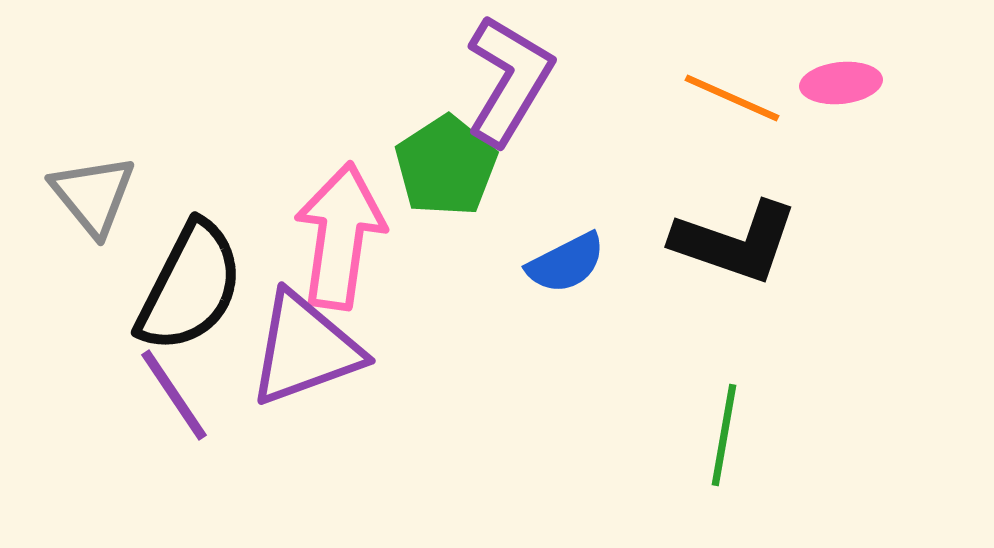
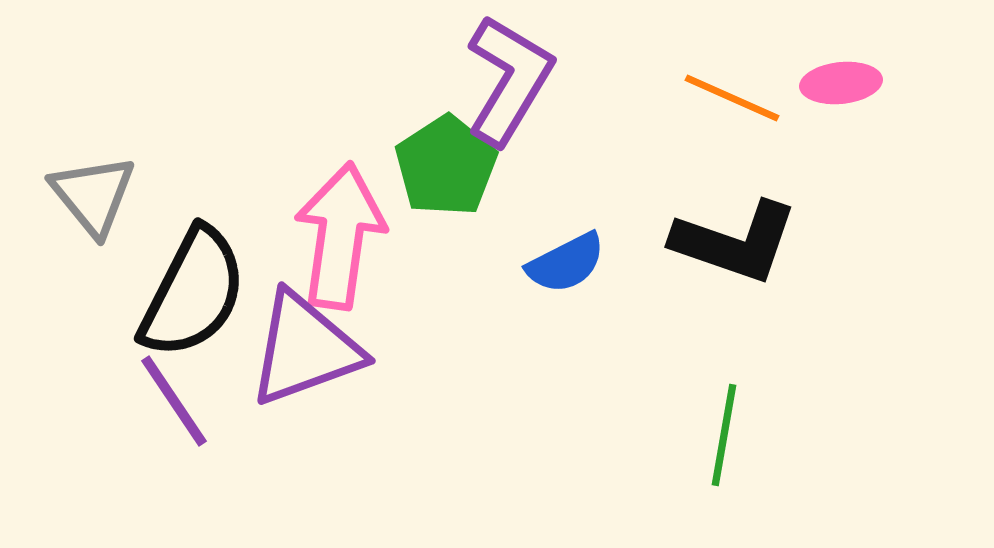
black semicircle: moved 3 px right, 6 px down
purple line: moved 6 px down
